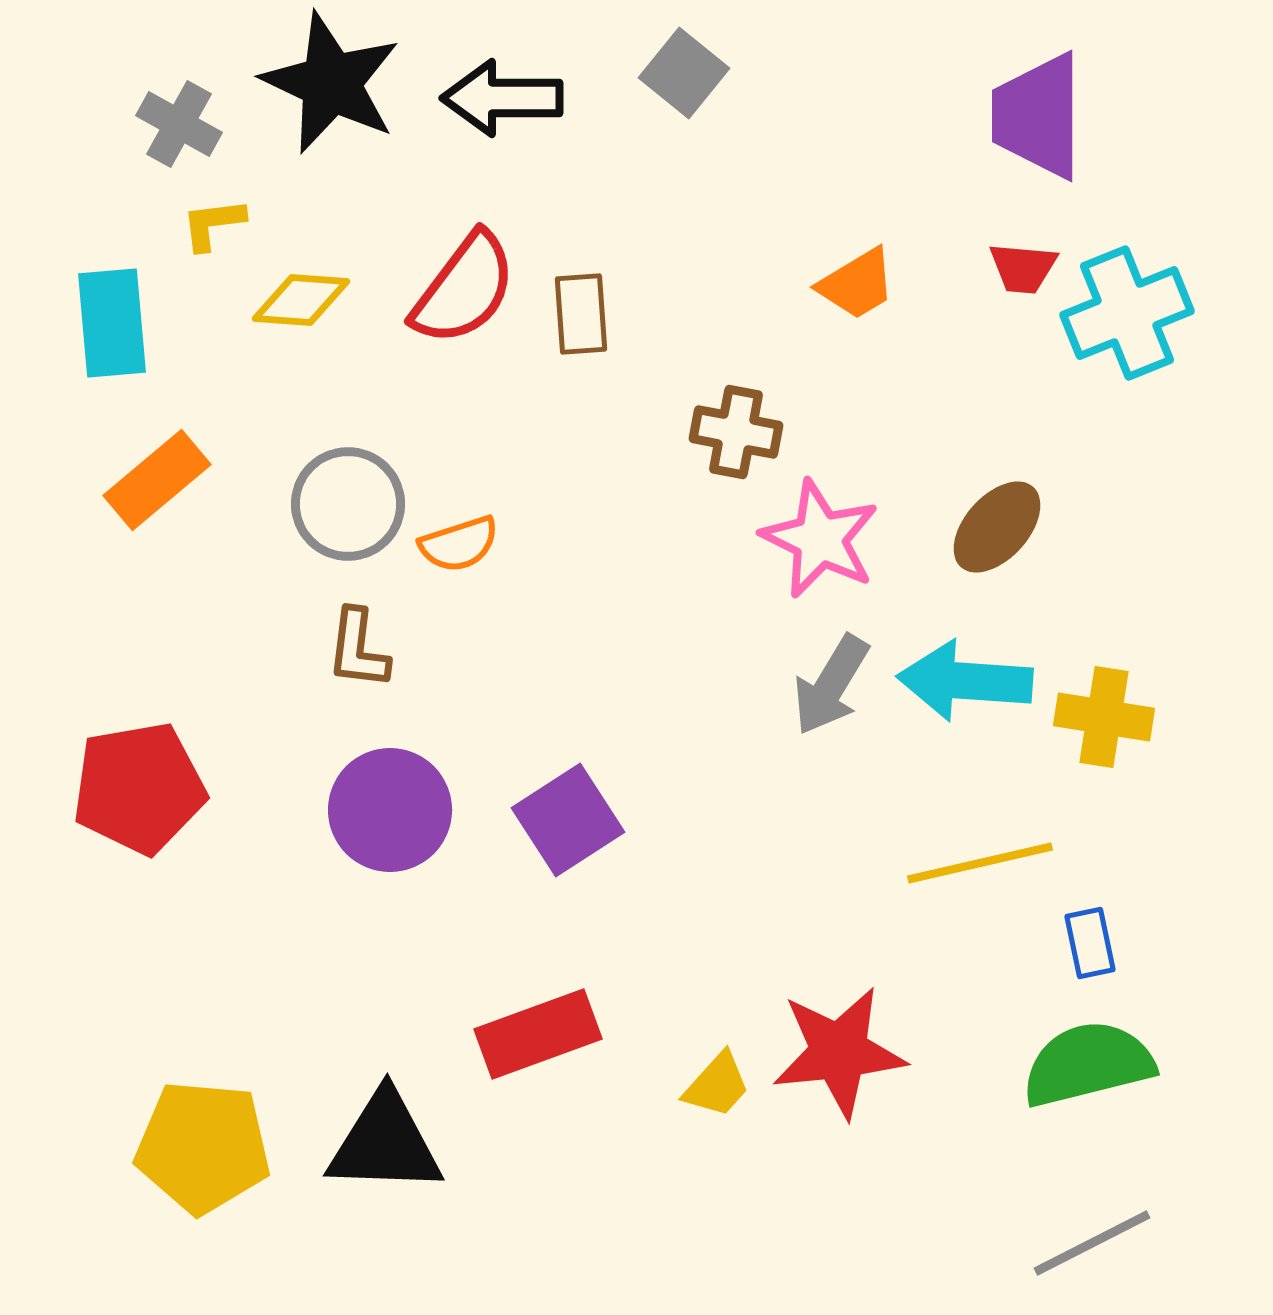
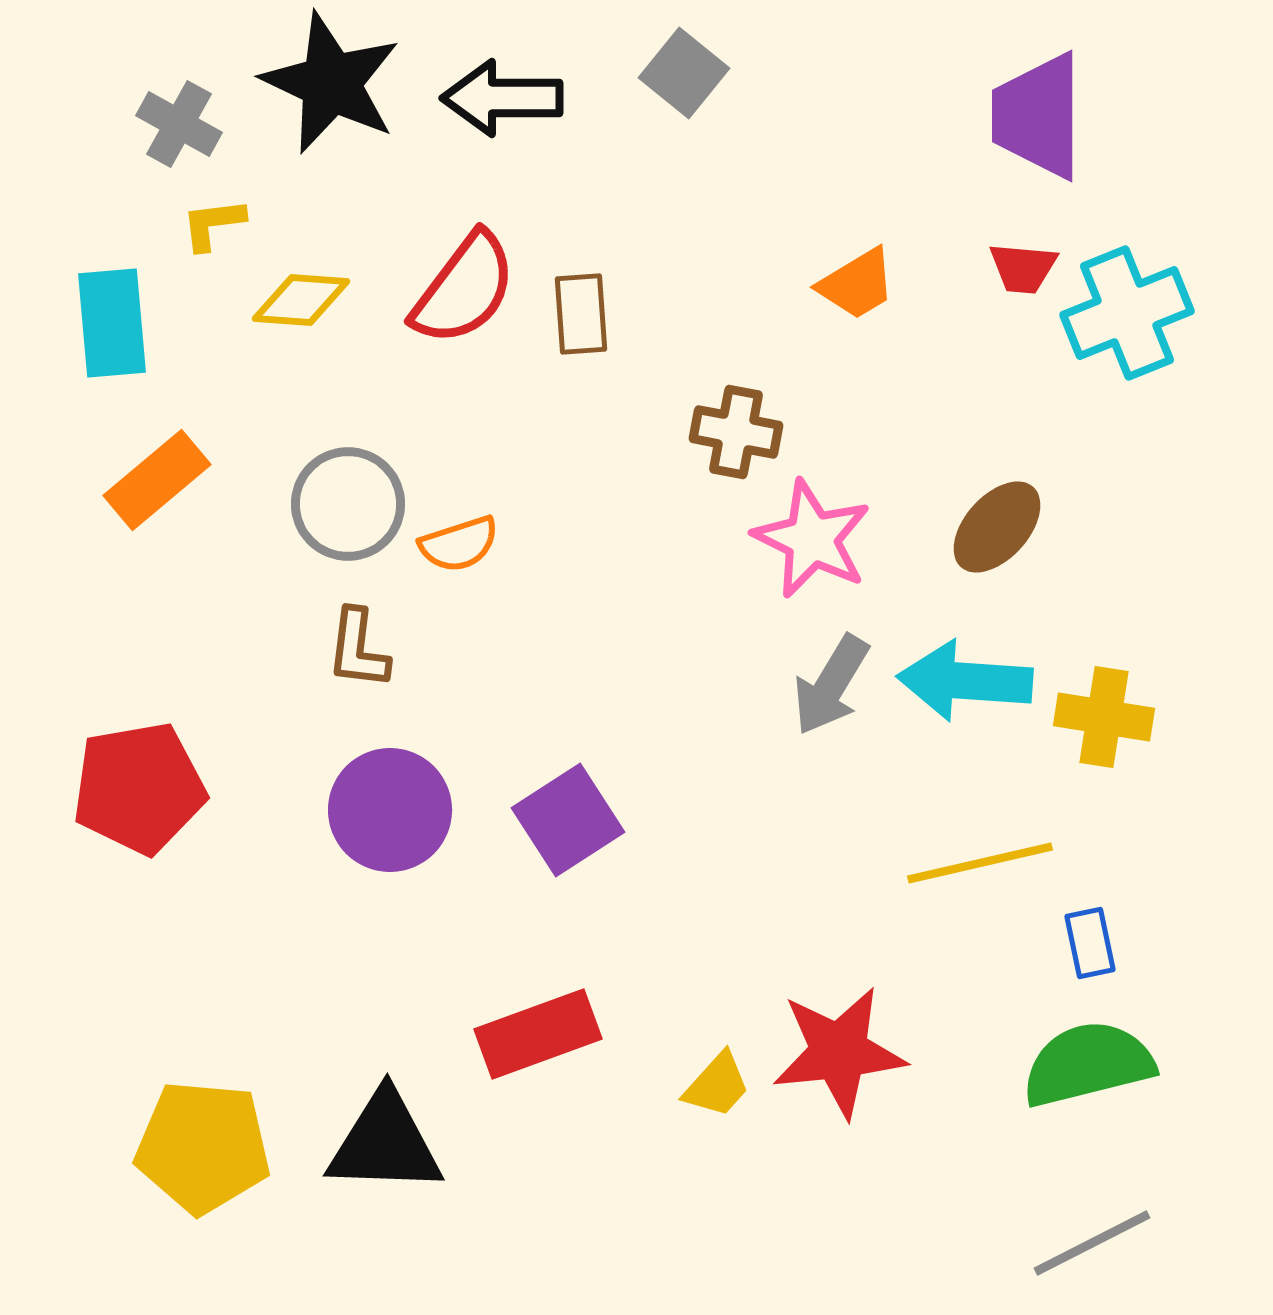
pink star: moved 8 px left
